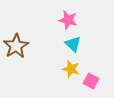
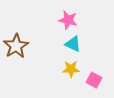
cyan triangle: rotated 18 degrees counterclockwise
yellow star: rotated 18 degrees counterclockwise
pink square: moved 3 px right, 1 px up
